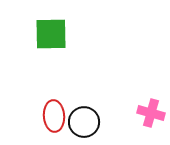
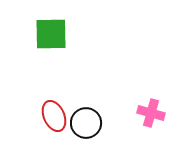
red ellipse: rotated 20 degrees counterclockwise
black circle: moved 2 px right, 1 px down
